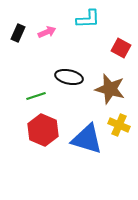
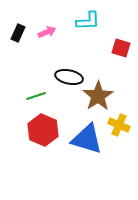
cyan L-shape: moved 2 px down
red square: rotated 12 degrees counterclockwise
brown star: moved 12 px left, 7 px down; rotated 24 degrees clockwise
